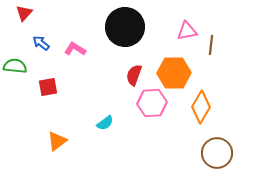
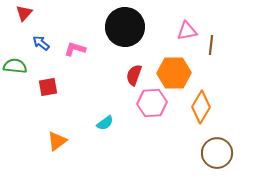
pink L-shape: rotated 15 degrees counterclockwise
